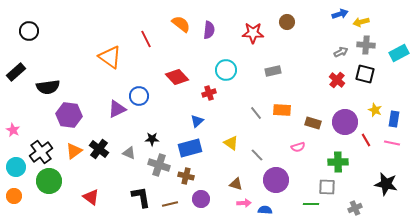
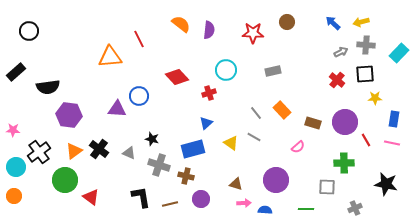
blue arrow at (340, 14): moved 7 px left, 9 px down; rotated 119 degrees counterclockwise
red line at (146, 39): moved 7 px left
cyan rectangle at (399, 53): rotated 18 degrees counterclockwise
orange triangle at (110, 57): rotated 40 degrees counterclockwise
black square at (365, 74): rotated 18 degrees counterclockwise
purple triangle at (117, 109): rotated 30 degrees clockwise
orange rectangle at (282, 110): rotated 42 degrees clockwise
yellow star at (375, 110): moved 12 px up; rotated 24 degrees counterclockwise
blue triangle at (197, 121): moved 9 px right, 2 px down
pink star at (13, 130): rotated 24 degrees counterclockwise
black star at (152, 139): rotated 16 degrees clockwise
pink semicircle at (298, 147): rotated 24 degrees counterclockwise
blue rectangle at (190, 148): moved 3 px right, 1 px down
black cross at (41, 152): moved 2 px left
gray line at (257, 155): moved 3 px left, 18 px up; rotated 16 degrees counterclockwise
green cross at (338, 162): moved 6 px right, 1 px down
green circle at (49, 181): moved 16 px right, 1 px up
green line at (311, 204): moved 5 px left, 5 px down
